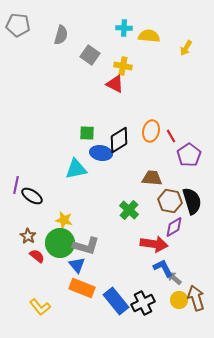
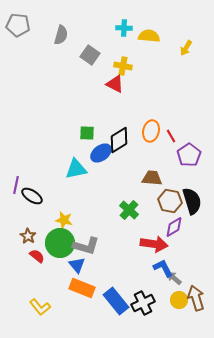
blue ellipse: rotated 45 degrees counterclockwise
